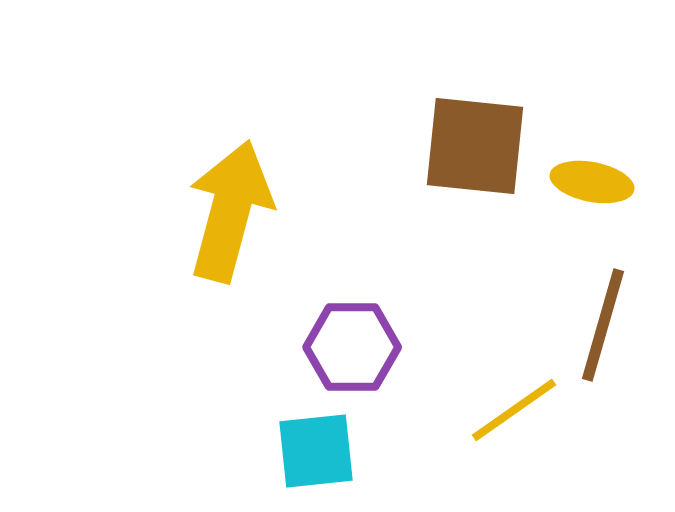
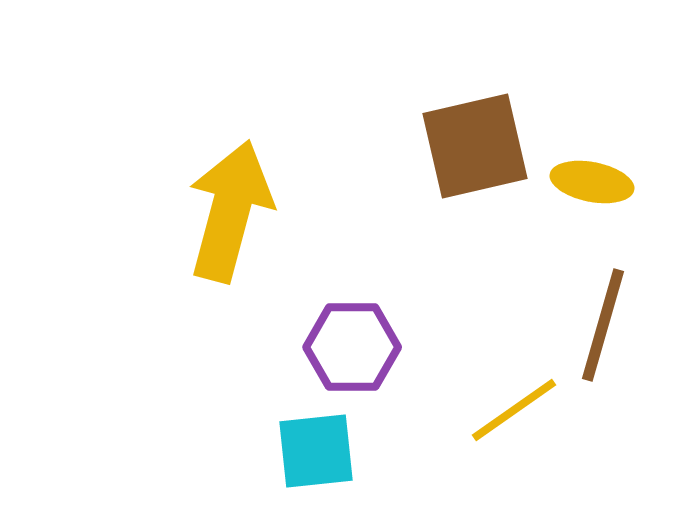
brown square: rotated 19 degrees counterclockwise
